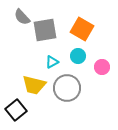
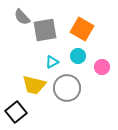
black square: moved 2 px down
